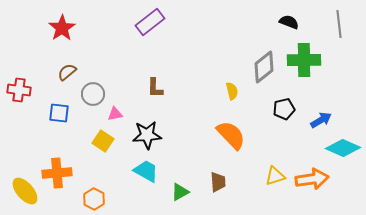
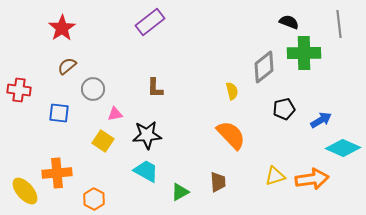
green cross: moved 7 px up
brown semicircle: moved 6 px up
gray circle: moved 5 px up
